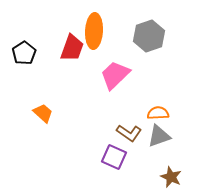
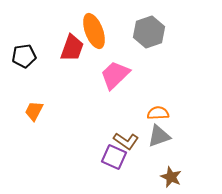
orange ellipse: rotated 24 degrees counterclockwise
gray hexagon: moved 4 px up
black pentagon: moved 3 px down; rotated 25 degrees clockwise
orange trapezoid: moved 9 px left, 2 px up; rotated 105 degrees counterclockwise
brown L-shape: moved 3 px left, 8 px down
